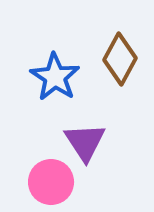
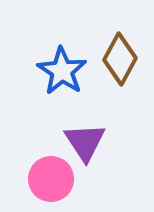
blue star: moved 7 px right, 6 px up
pink circle: moved 3 px up
